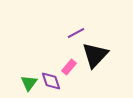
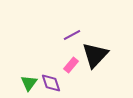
purple line: moved 4 px left, 2 px down
pink rectangle: moved 2 px right, 2 px up
purple diamond: moved 2 px down
